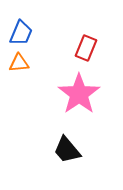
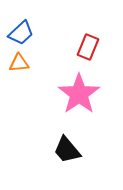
blue trapezoid: rotated 24 degrees clockwise
red rectangle: moved 2 px right, 1 px up
